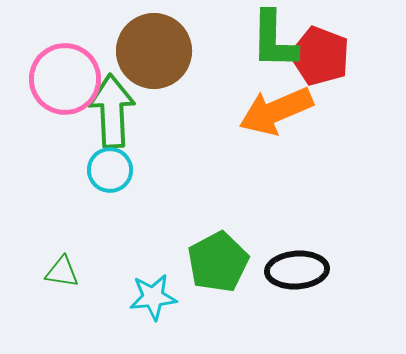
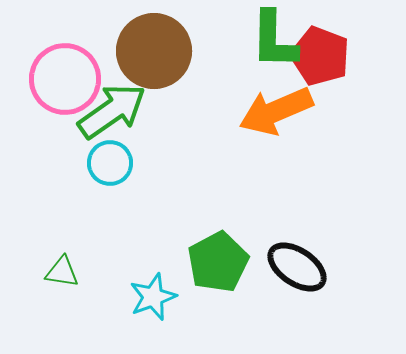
green arrow: rotated 58 degrees clockwise
cyan circle: moved 7 px up
black ellipse: moved 3 px up; rotated 38 degrees clockwise
cyan star: rotated 15 degrees counterclockwise
